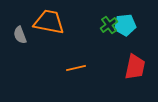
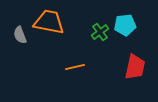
green cross: moved 9 px left, 7 px down
orange line: moved 1 px left, 1 px up
